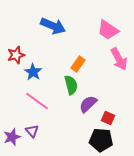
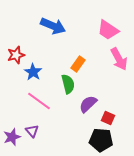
green semicircle: moved 3 px left, 1 px up
pink line: moved 2 px right
